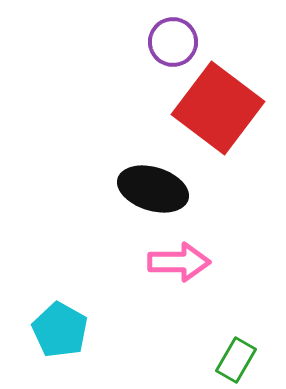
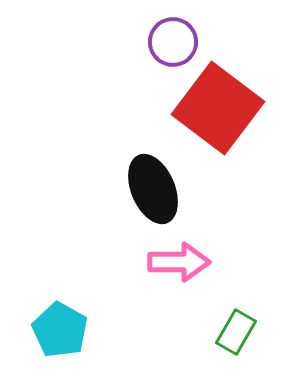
black ellipse: rotated 50 degrees clockwise
green rectangle: moved 28 px up
